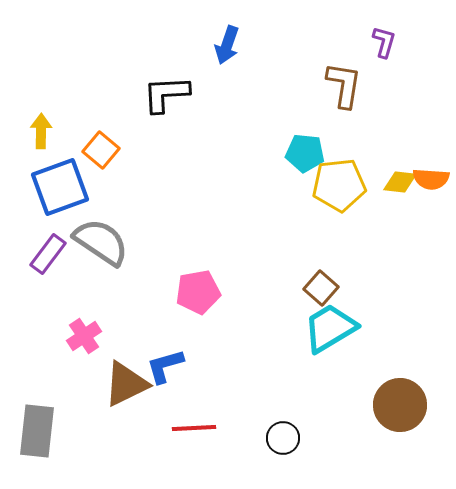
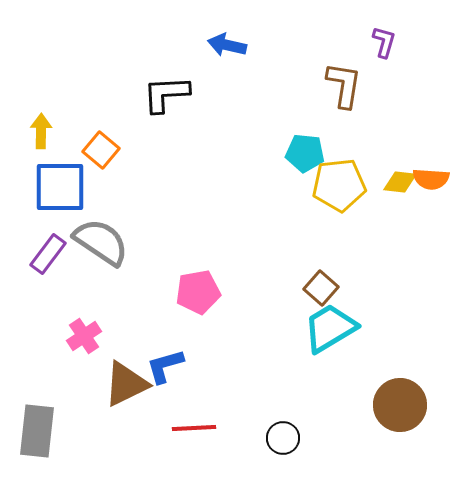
blue arrow: rotated 84 degrees clockwise
blue square: rotated 20 degrees clockwise
